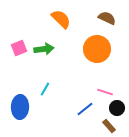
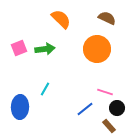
green arrow: moved 1 px right
